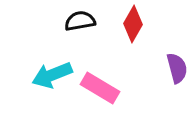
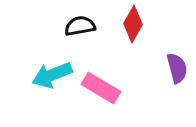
black semicircle: moved 5 px down
pink rectangle: moved 1 px right
